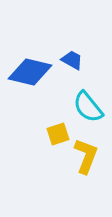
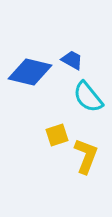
cyan semicircle: moved 10 px up
yellow square: moved 1 px left, 1 px down
